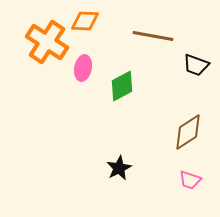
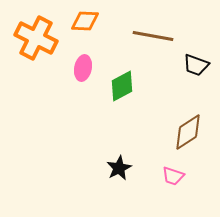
orange cross: moved 11 px left, 4 px up; rotated 6 degrees counterclockwise
pink trapezoid: moved 17 px left, 4 px up
